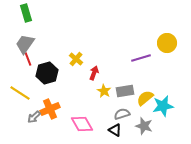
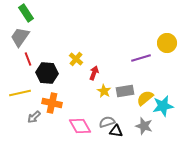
green rectangle: rotated 18 degrees counterclockwise
gray trapezoid: moved 5 px left, 7 px up
black hexagon: rotated 20 degrees clockwise
yellow line: rotated 45 degrees counterclockwise
orange cross: moved 2 px right, 6 px up; rotated 36 degrees clockwise
gray semicircle: moved 15 px left, 8 px down
pink diamond: moved 2 px left, 2 px down
black triangle: moved 1 px right, 1 px down; rotated 24 degrees counterclockwise
